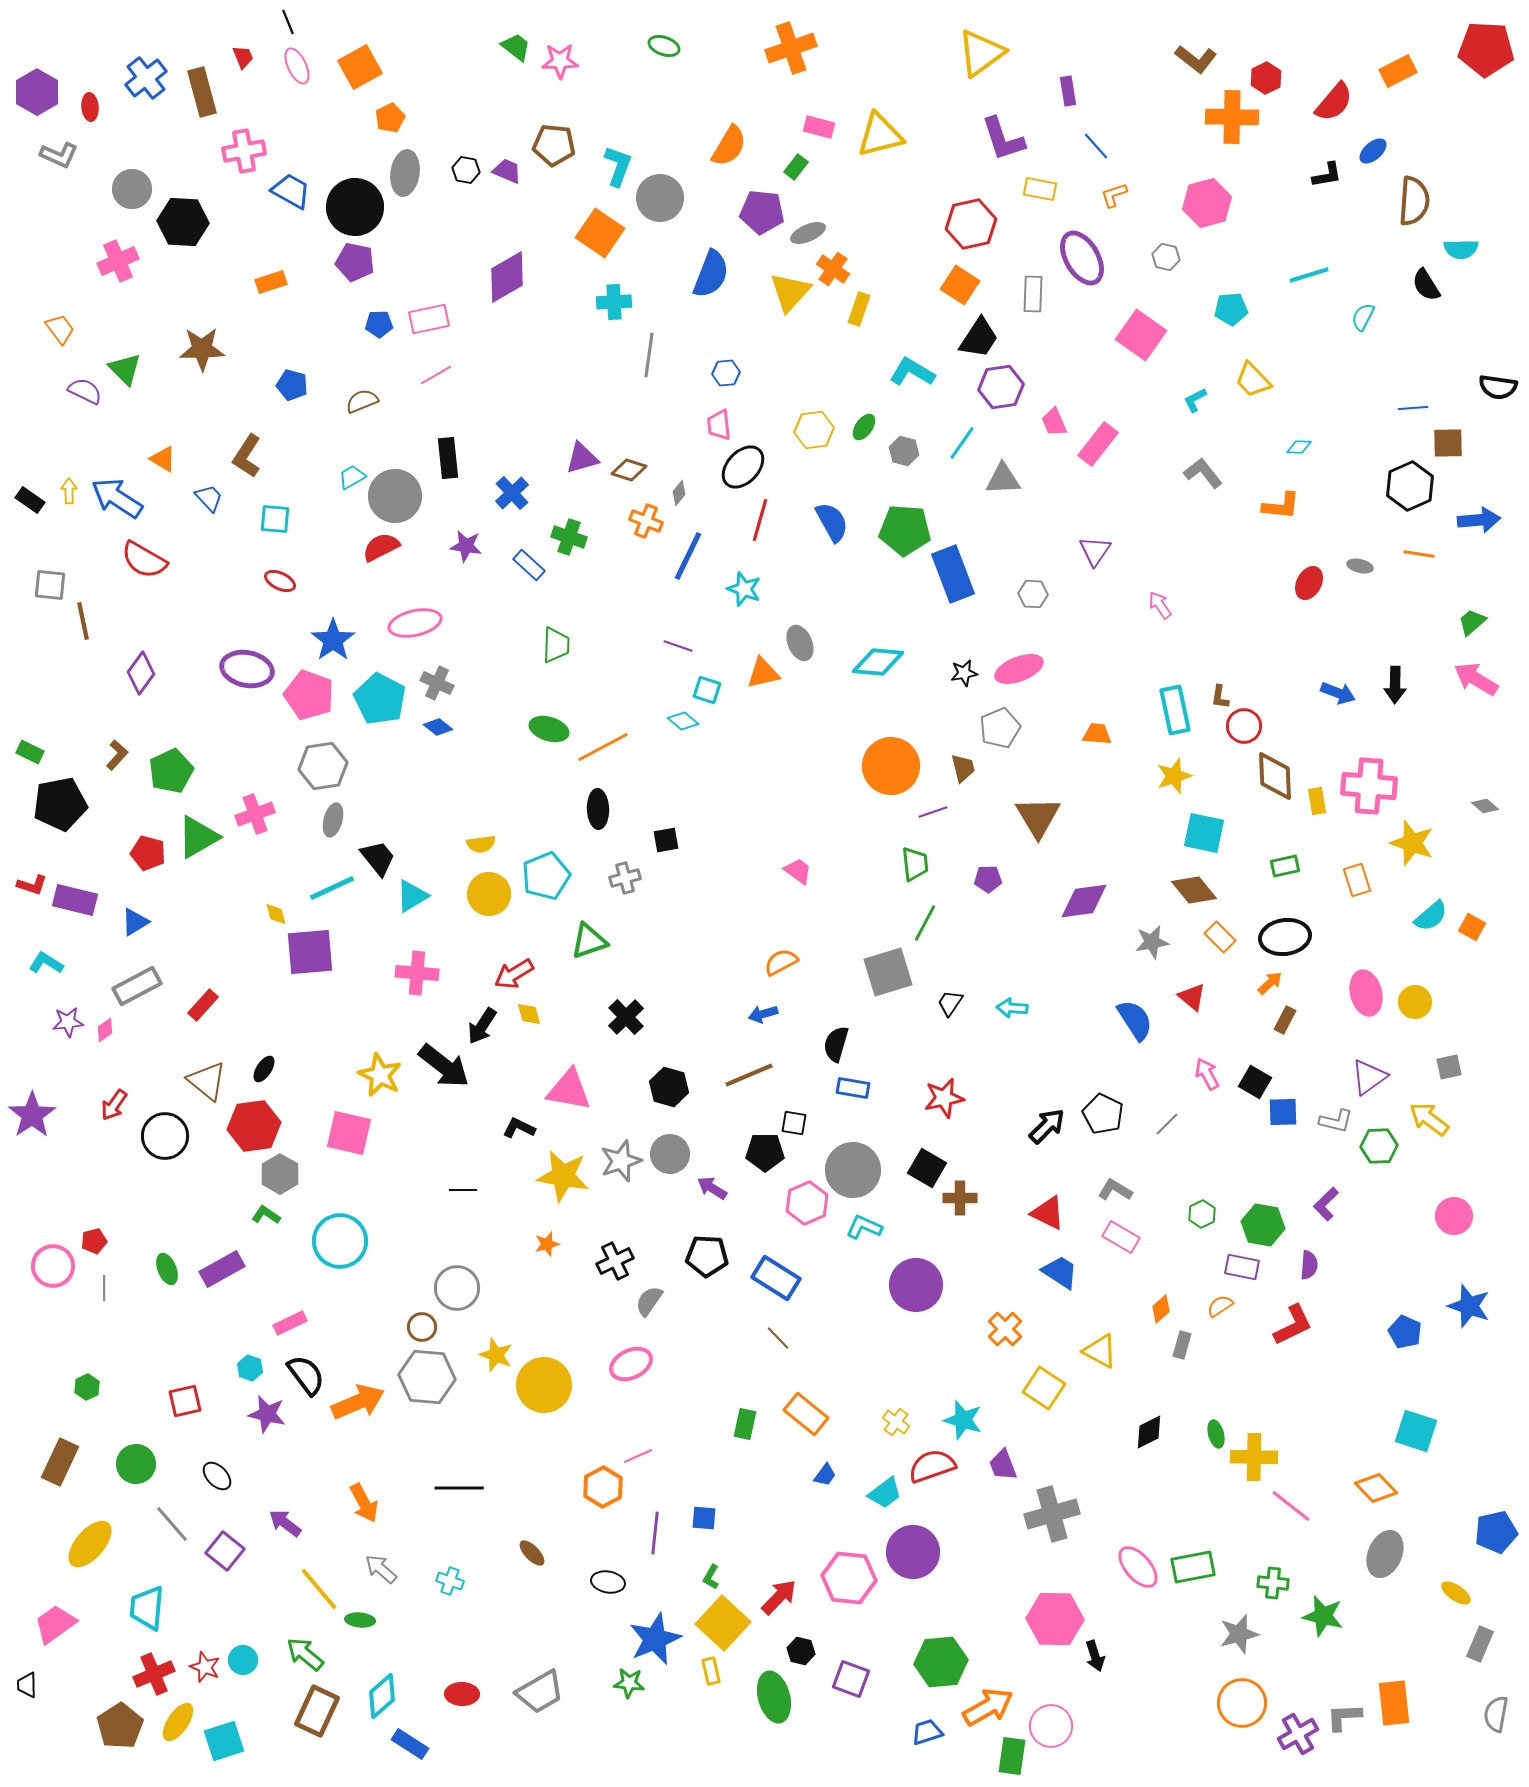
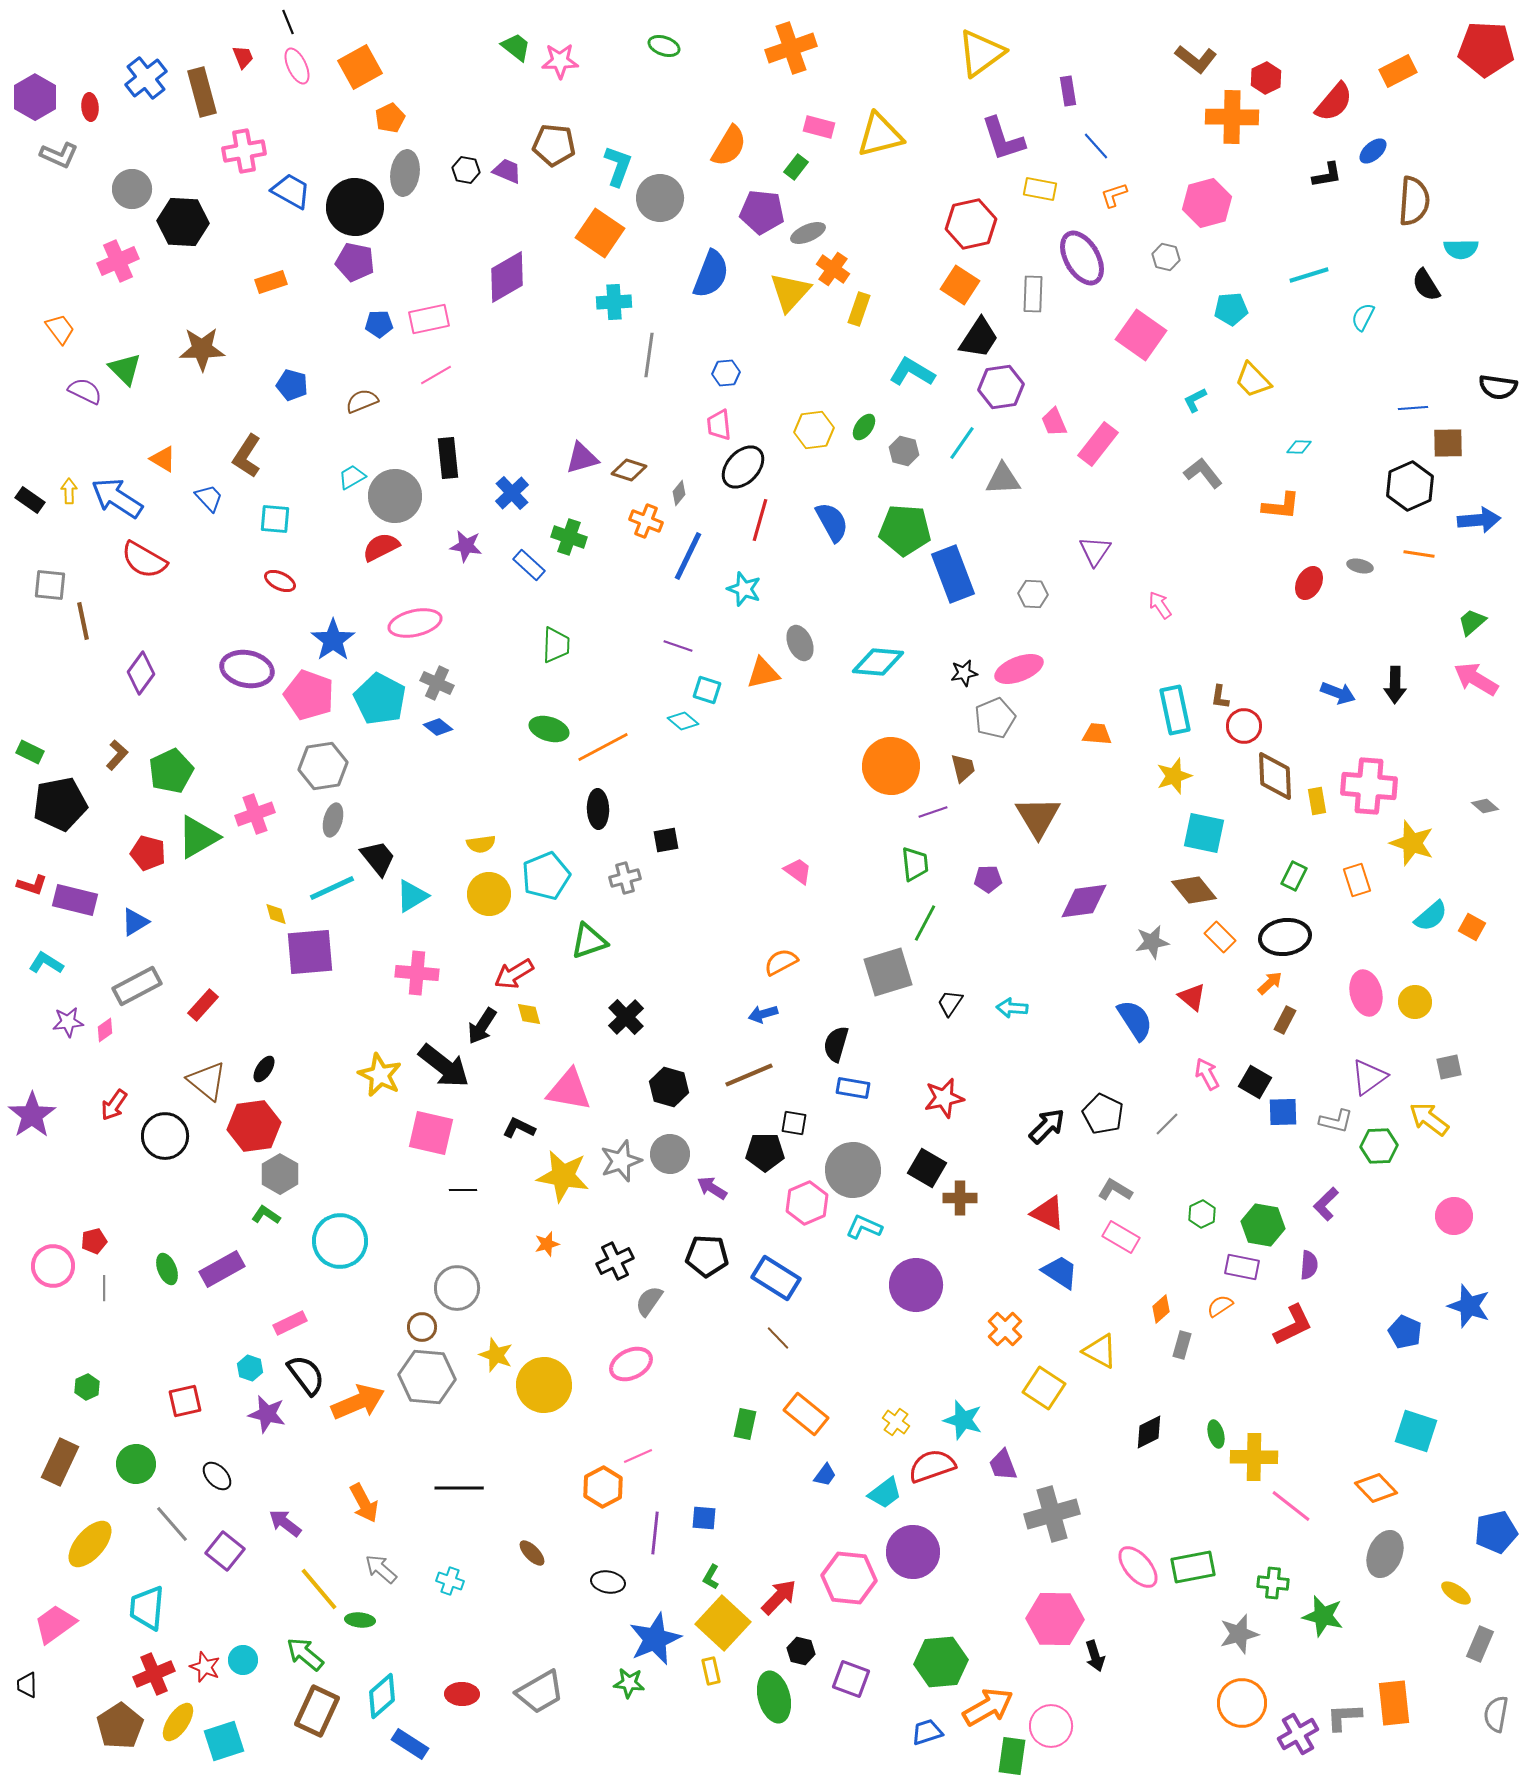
purple hexagon at (37, 92): moved 2 px left, 5 px down
gray pentagon at (1000, 728): moved 5 px left, 10 px up
green rectangle at (1285, 866): moved 9 px right, 10 px down; rotated 52 degrees counterclockwise
pink square at (349, 1133): moved 82 px right
